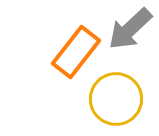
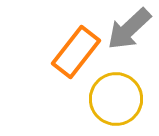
gray arrow: moved 1 px left
